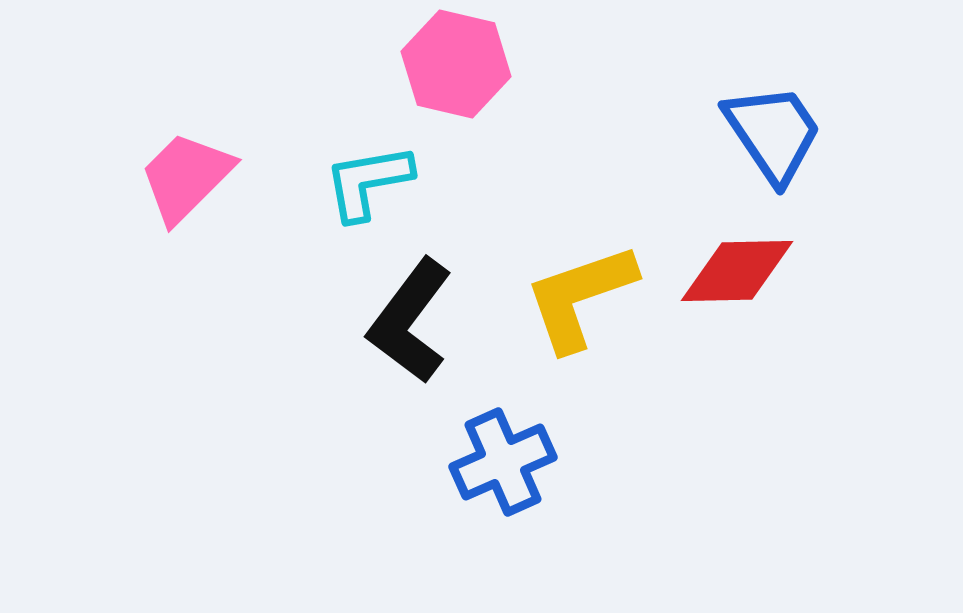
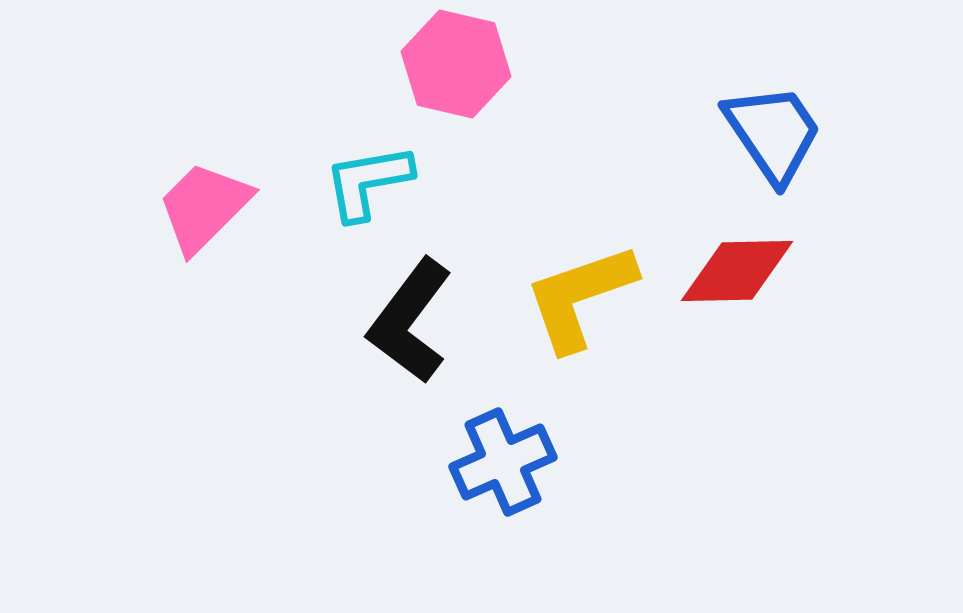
pink trapezoid: moved 18 px right, 30 px down
